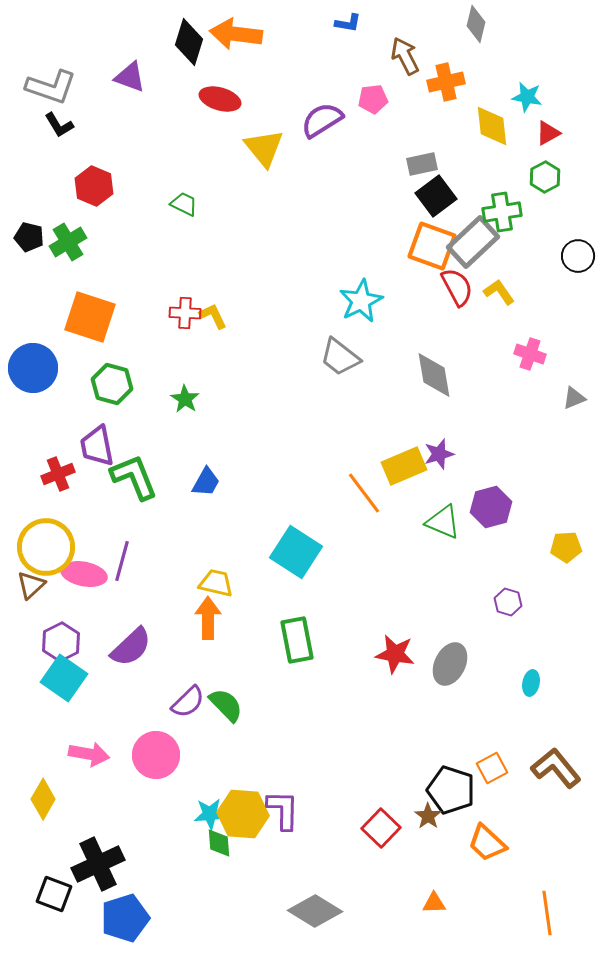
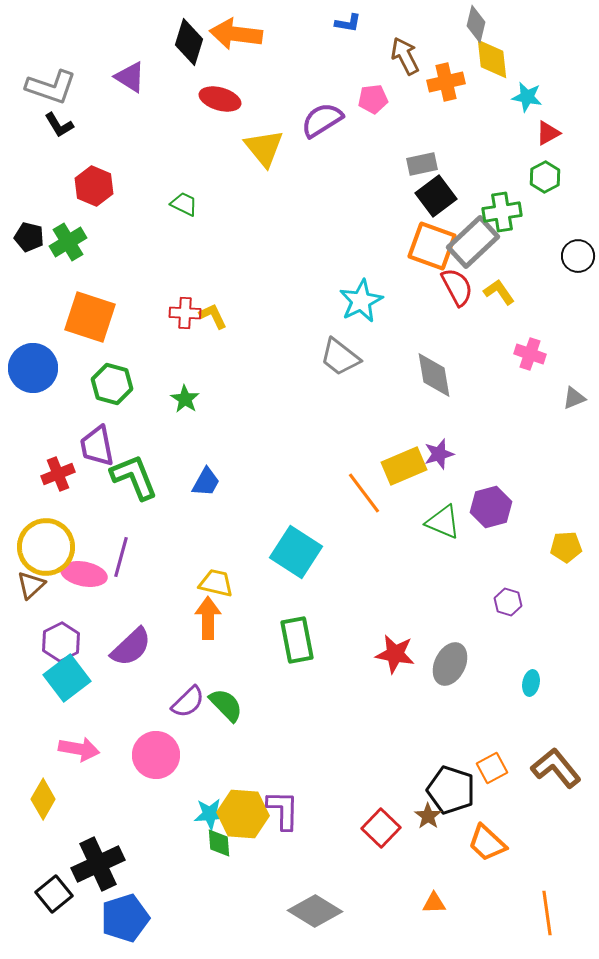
purple triangle at (130, 77): rotated 12 degrees clockwise
yellow diamond at (492, 126): moved 67 px up
purple line at (122, 561): moved 1 px left, 4 px up
cyan square at (64, 678): moved 3 px right; rotated 18 degrees clockwise
pink arrow at (89, 754): moved 10 px left, 5 px up
black square at (54, 894): rotated 30 degrees clockwise
